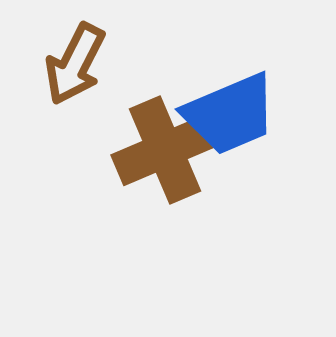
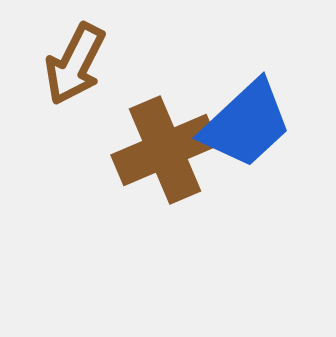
blue trapezoid: moved 16 px right, 10 px down; rotated 20 degrees counterclockwise
